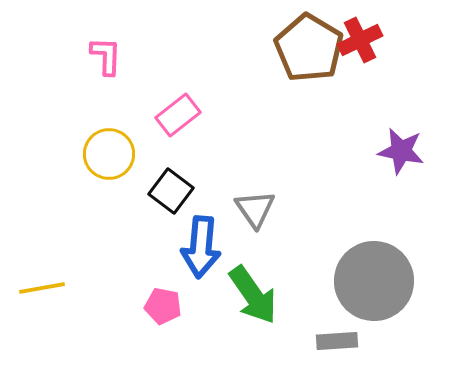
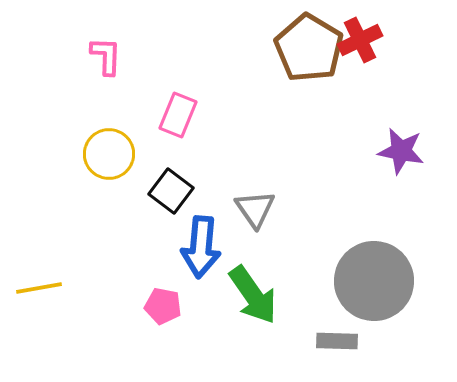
pink rectangle: rotated 30 degrees counterclockwise
yellow line: moved 3 px left
gray rectangle: rotated 6 degrees clockwise
